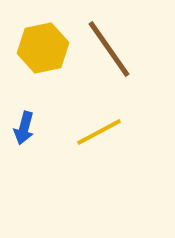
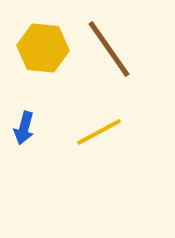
yellow hexagon: rotated 18 degrees clockwise
